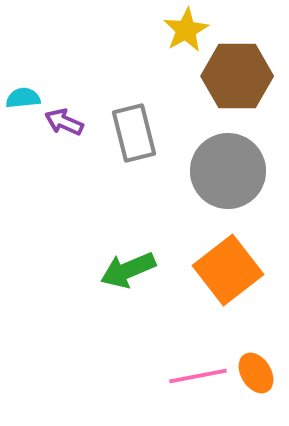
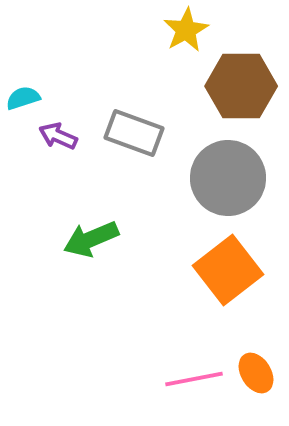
brown hexagon: moved 4 px right, 10 px down
cyan semicircle: rotated 12 degrees counterclockwise
purple arrow: moved 6 px left, 14 px down
gray rectangle: rotated 56 degrees counterclockwise
gray circle: moved 7 px down
green arrow: moved 37 px left, 31 px up
pink line: moved 4 px left, 3 px down
